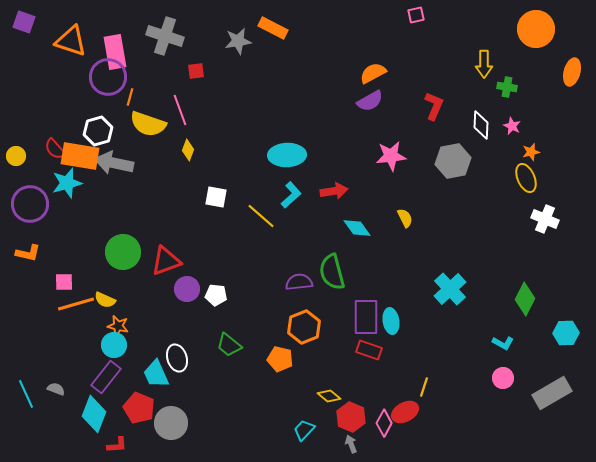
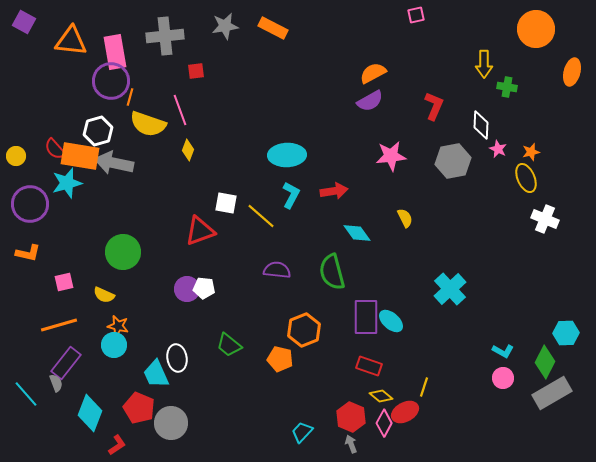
purple square at (24, 22): rotated 10 degrees clockwise
gray cross at (165, 36): rotated 24 degrees counterclockwise
orange triangle at (71, 41): rotated 12 degrees counterclockwise
gray star at (238, 41): moved 13 px left, 15 px up
purple circle at (108, 77): moved 3 px right, 4 px down
pink star at (512, 126): moved 14 px left, 23 px down
cyan L-shape at (291, 195): rotated 20 degrees counterclockwise
white square at (216, 197): moved 10 px right, 6 px down
cyan diamond at (357, 228): moved 5 px down
red triangle at (166, 261): moved 34 px right, 30 px up
pink square at (64, 282): rotated 12 degrees counterclockwise
purple semicircle at (299, 282): moved 22 px left, 12 px up; rotated 12 degrees clockwise
white pentagon at (216, 295): moved 12 px left, 7 px up
green diamond at (525, 299): moved 20 px right, 63 px down
yellow semicircle at (105, 300): moved 1 px left, 5 px up
orange line at (76, 304): moved 17 px left, 21 px down
cyan ellipse at (391, 321): rotated 40 degrees counterclockwise
orange hexagon at (304, 327): moved 3 px down
cyan L-shape at (503, 343): moved 8 px down
red rectangle at (369, 350): moved 16 px down
white ellipse at (177, 358): rotated 8 degrees clockwise
purple rectangle at (106, 377): moved 40 px left, 14 px up
gray semicircle at (56, 389): moved 6 px up; rotated 48 degrees clockwise
cyan line at (26, 394): rotated 16 degrees counterclockwise
yellow diamond at (329, 396): moved 52 px right
cyan diamond at (94, 414): moved 4 px left, 1 px up
cyan trapezoid at (304, 430): moved 2 px left, 2 px down
red L-shape at (117, 445): rotated 30 degrees counterclockwise
